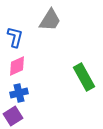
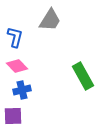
pink diamond: rotated 70 degrees clockwise
green rectangle: moved 1 px left, 1 px up
blue cross: moved 3 px right, 3 px up
purple square: rotated 30 degrees clockwise
